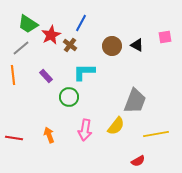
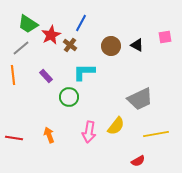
brown circle: moved 1 px left
gray trapezoid: moved 5 px right, 2 px up; rotated 44 degrees clockwise
pink arrow: moved 4 px right, 2 px down
